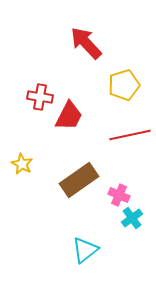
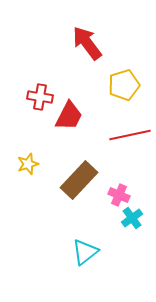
red arrow: moved 1 px right; rotated 6 degrees clockwise
yellow star: moved 6 px right; rotated 25 degrees clockwise
brown rectangle: rotated 12 degrees counterclockwise
cyan triangle: moved 2 px down
